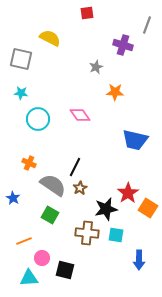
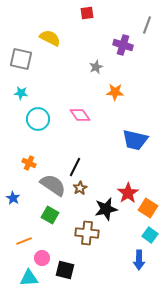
cyan square: moved 34 px right; rotated 28 degrees clockwise
